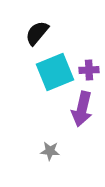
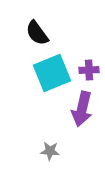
black semicircle: rotated 76 degrees counterclockwise
cyan square: moved 3 px left, 1 px down
